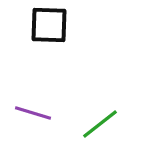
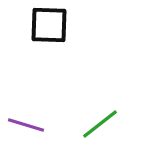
purple line: moved 7 px left, 12 px down
